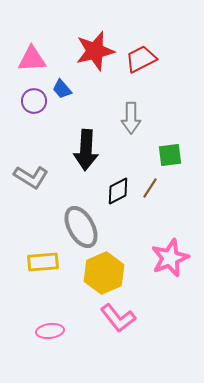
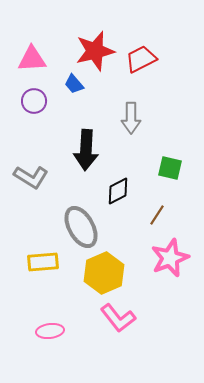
blue trapezoid: moved 12 px right, 5 px up
green square: moved 13 px down; rotated 20 degrees clockwise
brown line: moved 7 px right, 27 px down
